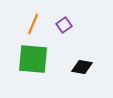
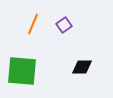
green square: moved 11 px left, 12 px down
black diamond: rotated 10 degrees counterclockwise
